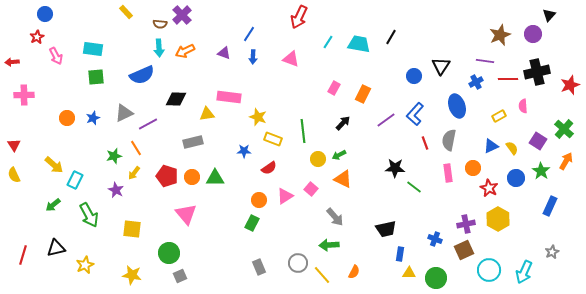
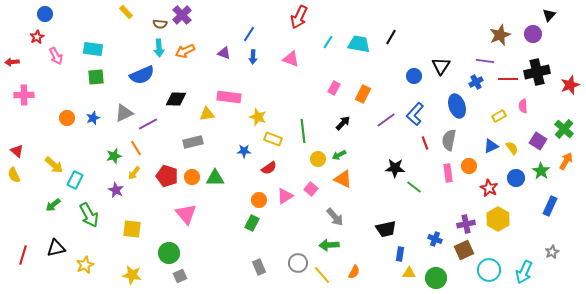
red triangle at (14, 145): moved 3 px right, 6 px down; rotated 16 degrees counterclockwise
orange circle at (473, 168): moved 4 px left, 2 px up
